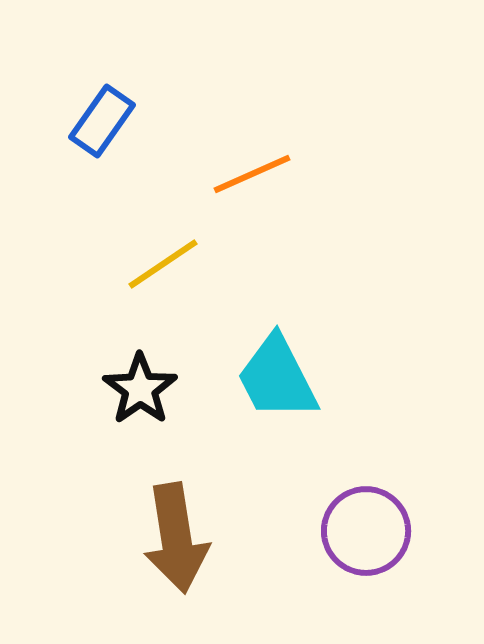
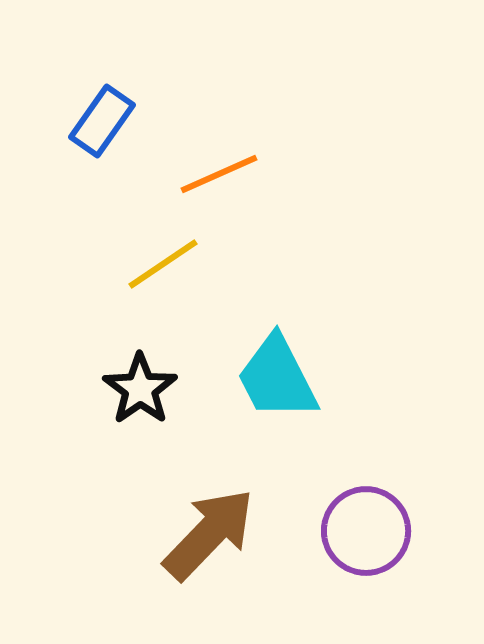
orange line: moved 33 px left
brown arrow: moved 33 px right, 4 px up; rotated 127 degrees counterclockwise
